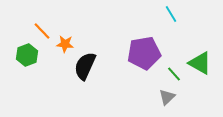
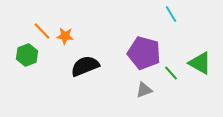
orange star: moved 8 px up
purple pentagon: rotated 24 degrees clockwise
black semicircle: rotated 44 degrees clockwise
green line: moved 3 px left, 1 px up
gray triangle: moved 23 px left, 7 px up; rotated 24 degrees clockwise
